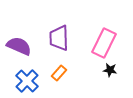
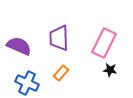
orange rectangle: moved 2 px right
blue cross: moved 2 px down; rotated 20 degrees counterclockwise
